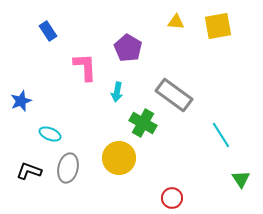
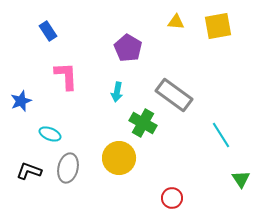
pink L-shape: moved 19 px left, 9 px down
